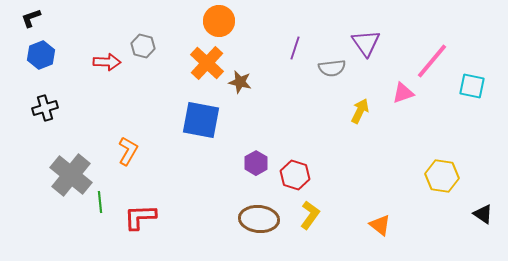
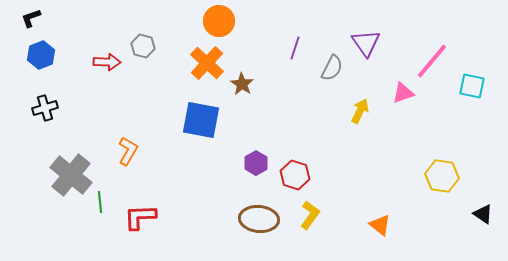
gray semicircle: rotated 56 degrees counterclockwise
brown star: moved 2 px right, 2 px down; rotated 20 degrees clockwise
